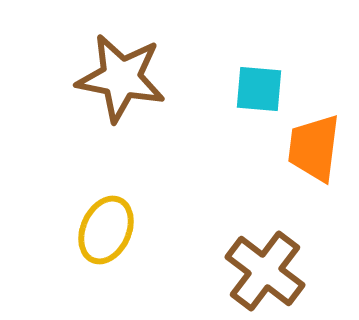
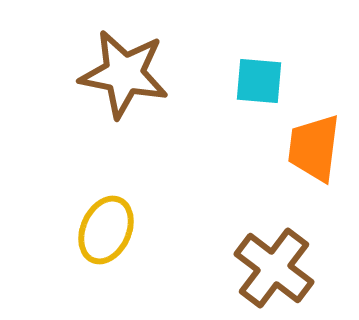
brown star: moved 3 px right, 4 px up
cyan square: moved 8 px up
brown cross: moved 9 px right, 3 px up
